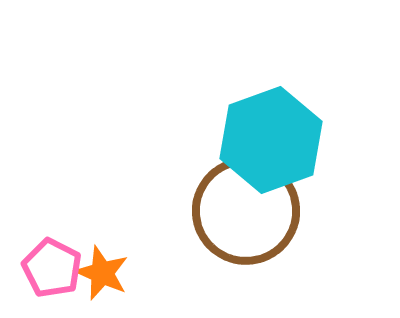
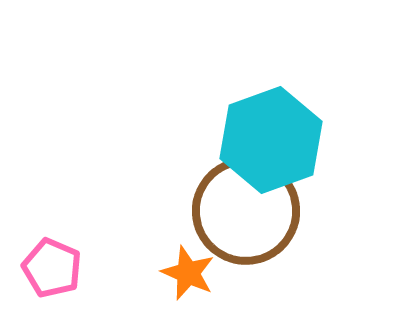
pink pentagon: rotated 4 degrees counterclockwise
orange star: moved 86 px right
